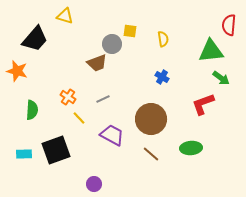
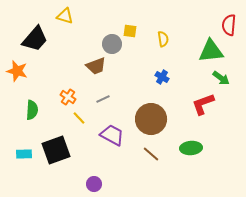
brown trapezoid: moved 1 px left, 3 px down
